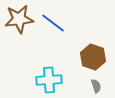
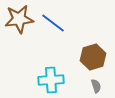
brown hexagon: rotated 25 degrees clockwise
cyan cross: moved 2 px right
